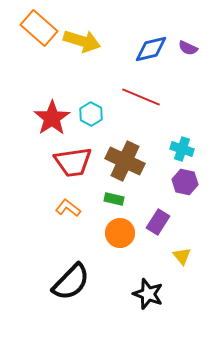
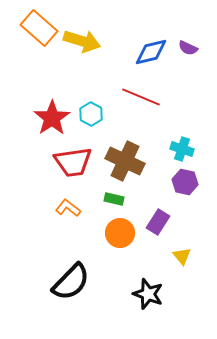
blue diamond: moved 3 px down
